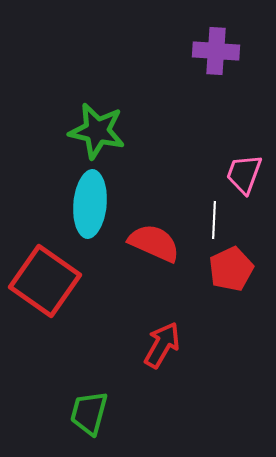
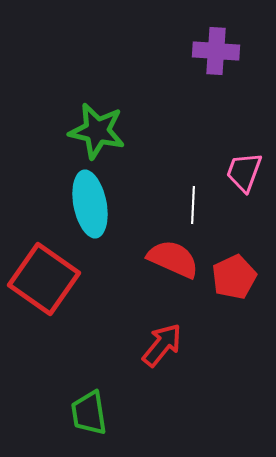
pink trapezoid: moved 2 px up
cyan ellipse: rotated 16 degrees counterclockwise
white line: moved 21 px left, 15 px up
red semicircle: moved 19 px right, 16 px down
red pentagon: moved 3 px right, 8 px down
red square: moved 1 px left, 2 px up
red arrow: rotated 9 degrees clockwise
green trapezoid: rotated 24 degrees counterclockwise
